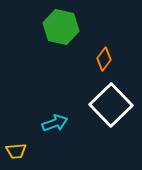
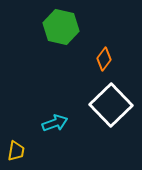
yellow trapezoid: rotated 75 degrees counterclockwise
